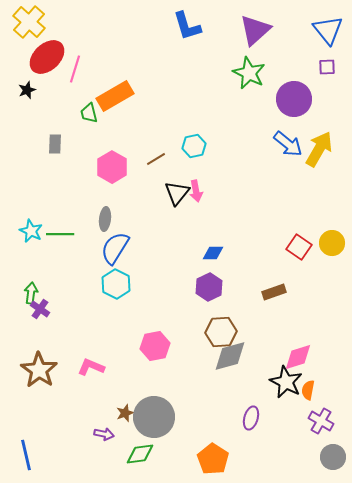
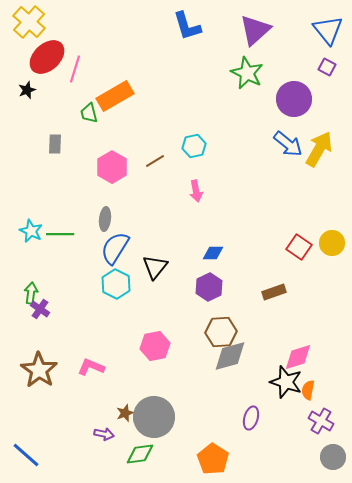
purple square at (327, 67): rotated 30 degrees clockwise
green star at (249, 73): moved 2 px left
brown line at (156, 159): moved 1 px left, 2 px down
black triangle at (177, 193): moved 22 px left, 74 px down
black star at (286, 382): rotated 8 degrees counterclockwise
blue line at (26, 455): rotated 36 degrees counterclockwise
